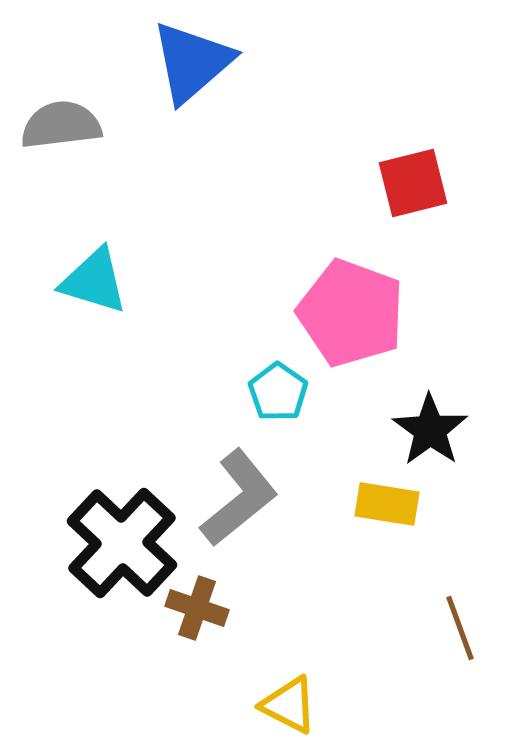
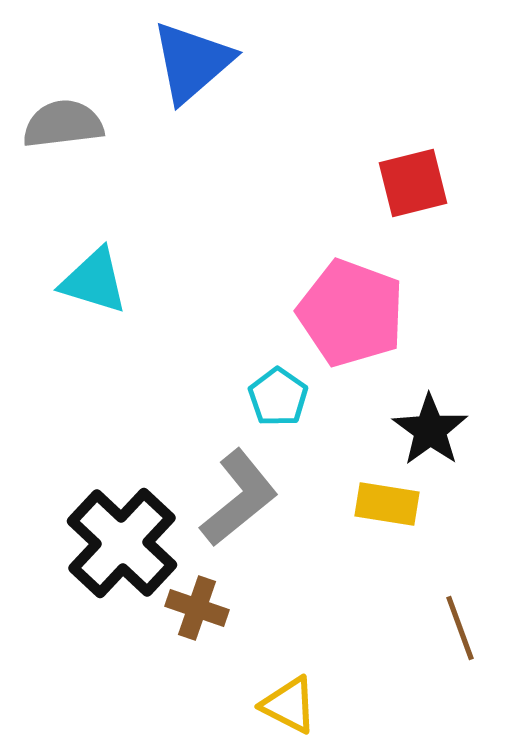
gray semicircle: moved 2 px right, 1 px up
cyan pentagon: moved 5 px down
